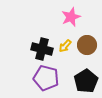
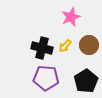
brown circle: moved 2 px right
black cross: moved 1 px up
purple pentagon: rotated 10 degrees counterclockwise
